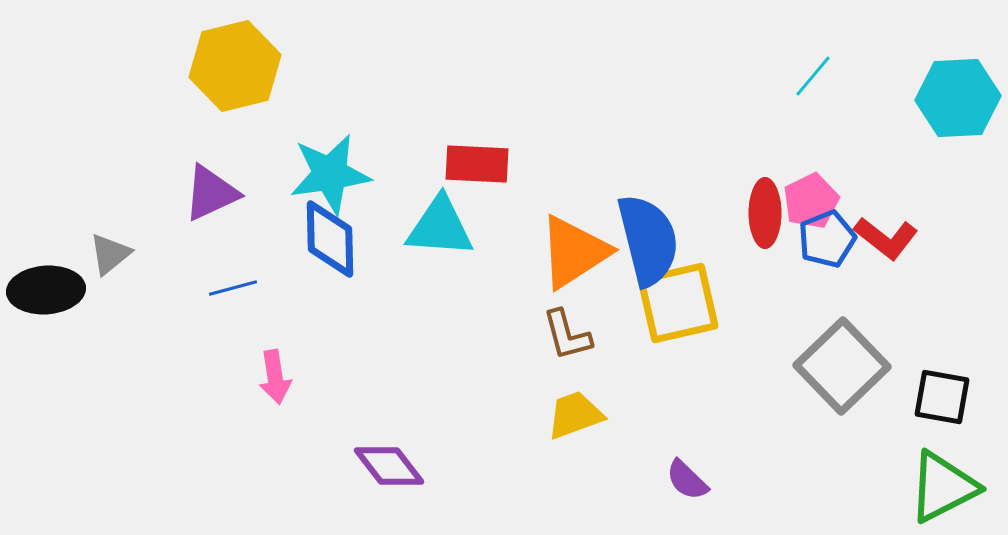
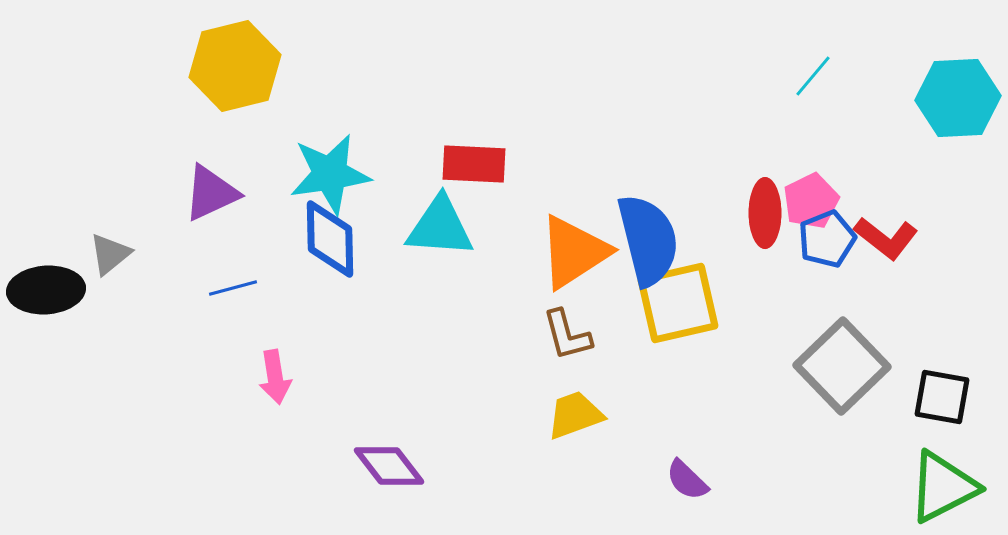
red rectangle: moved 3 px left
